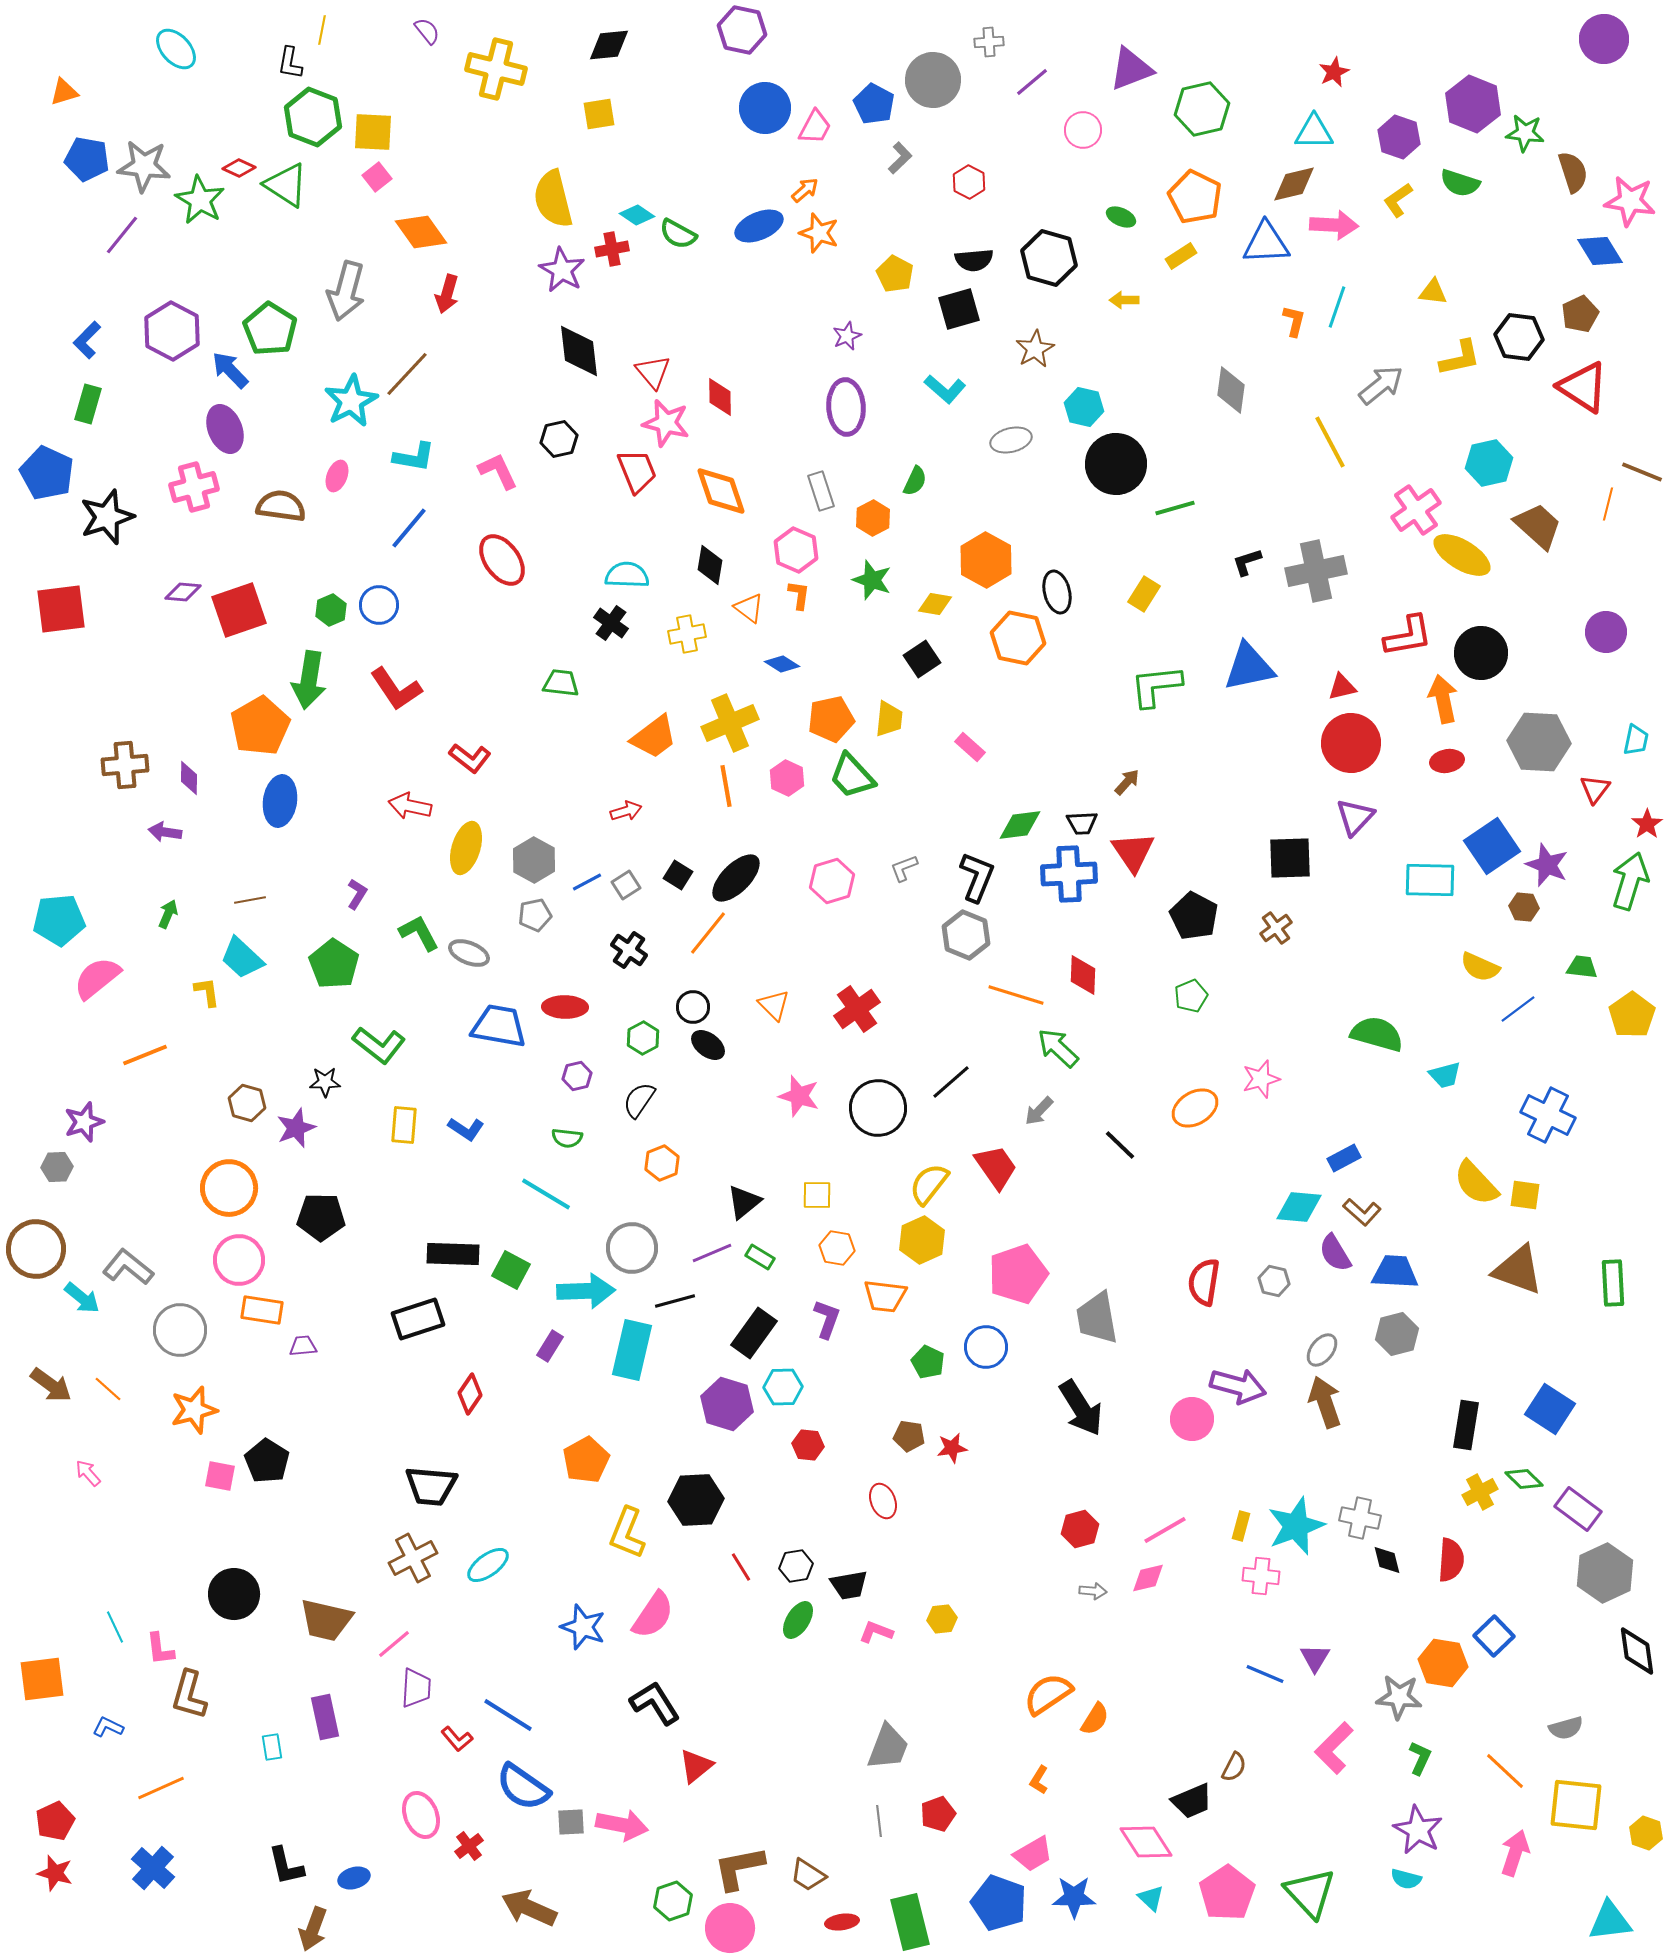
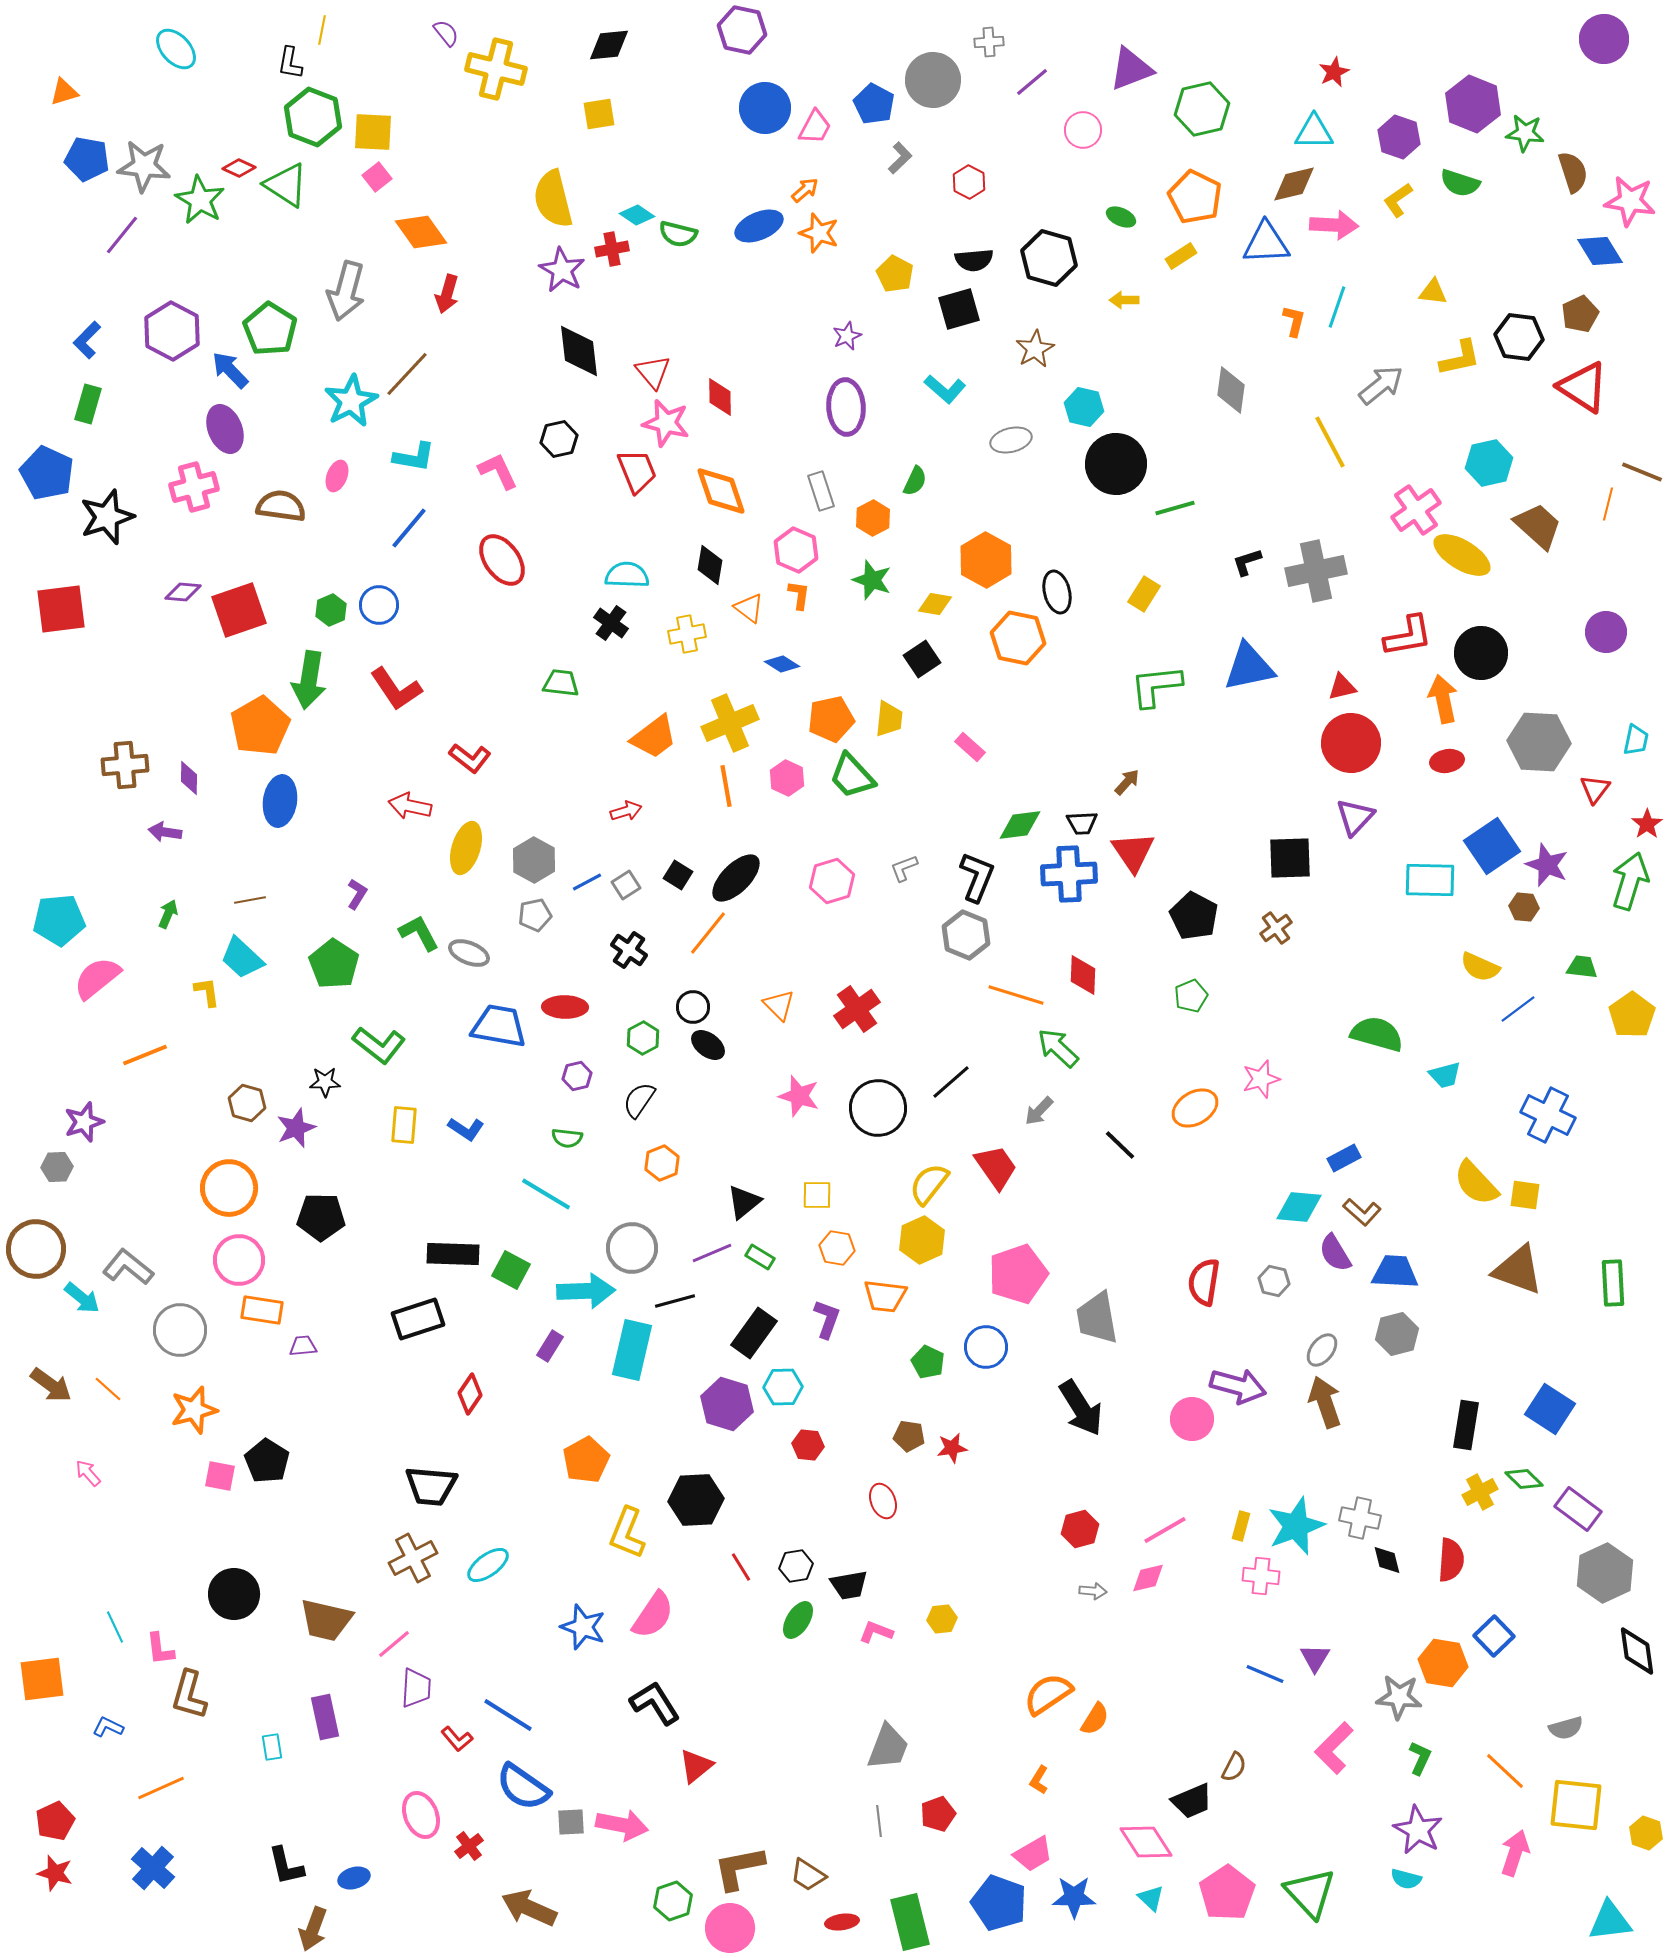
purple semicircle at (427, 31): moved 19 px right, 2 px down
green semicircle at (678, 234): rotated 15 degrees counterclockwise
orange triangle at (774, 1005): moved 5 px right
